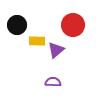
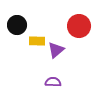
red circle: moved 6 px right, 1 px down
